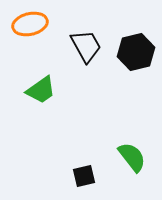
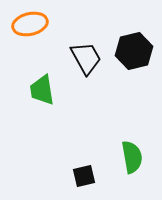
black trapezoid: moved 12 px down
black hexagon: moved 2 px left, 1 px up
green trapezoid: moved 1 px right; rotated 116 degrees clockwise
green semicircle: rotated 28 degrees clockwise
